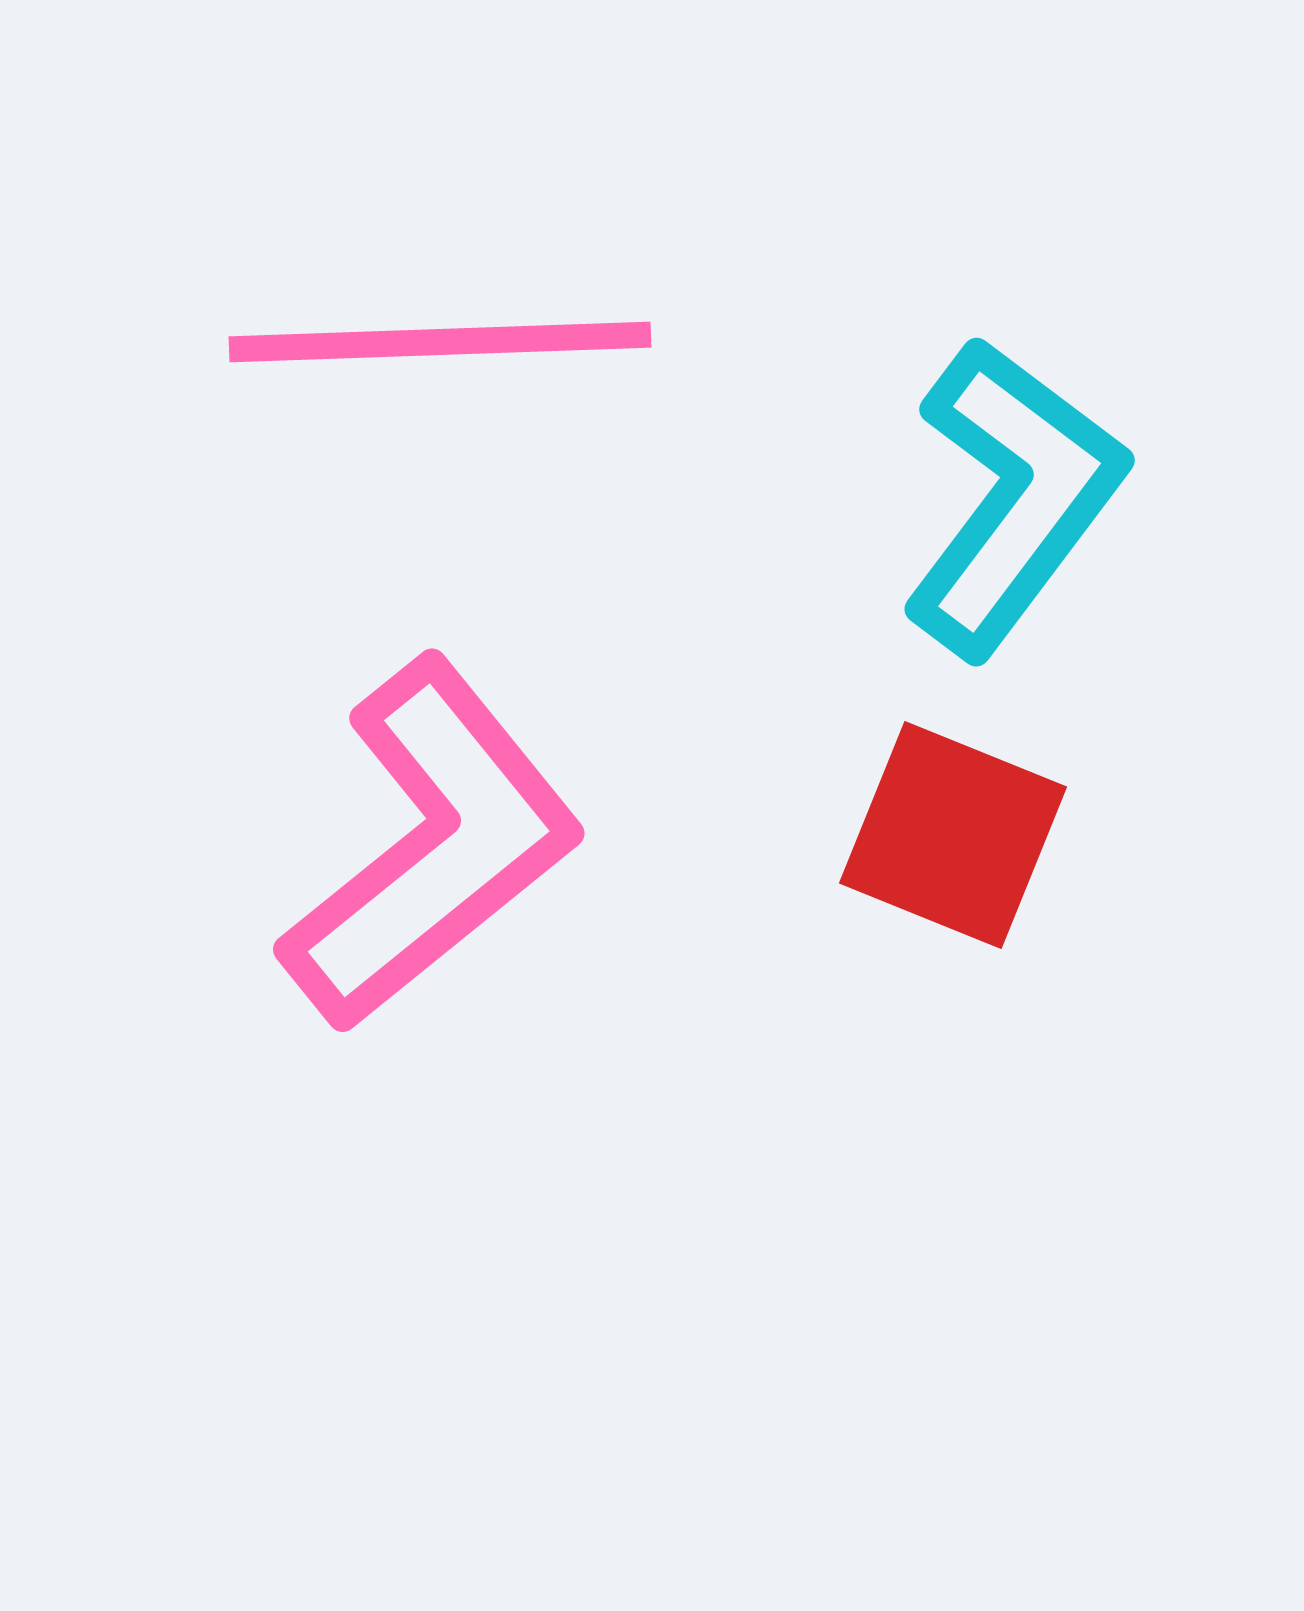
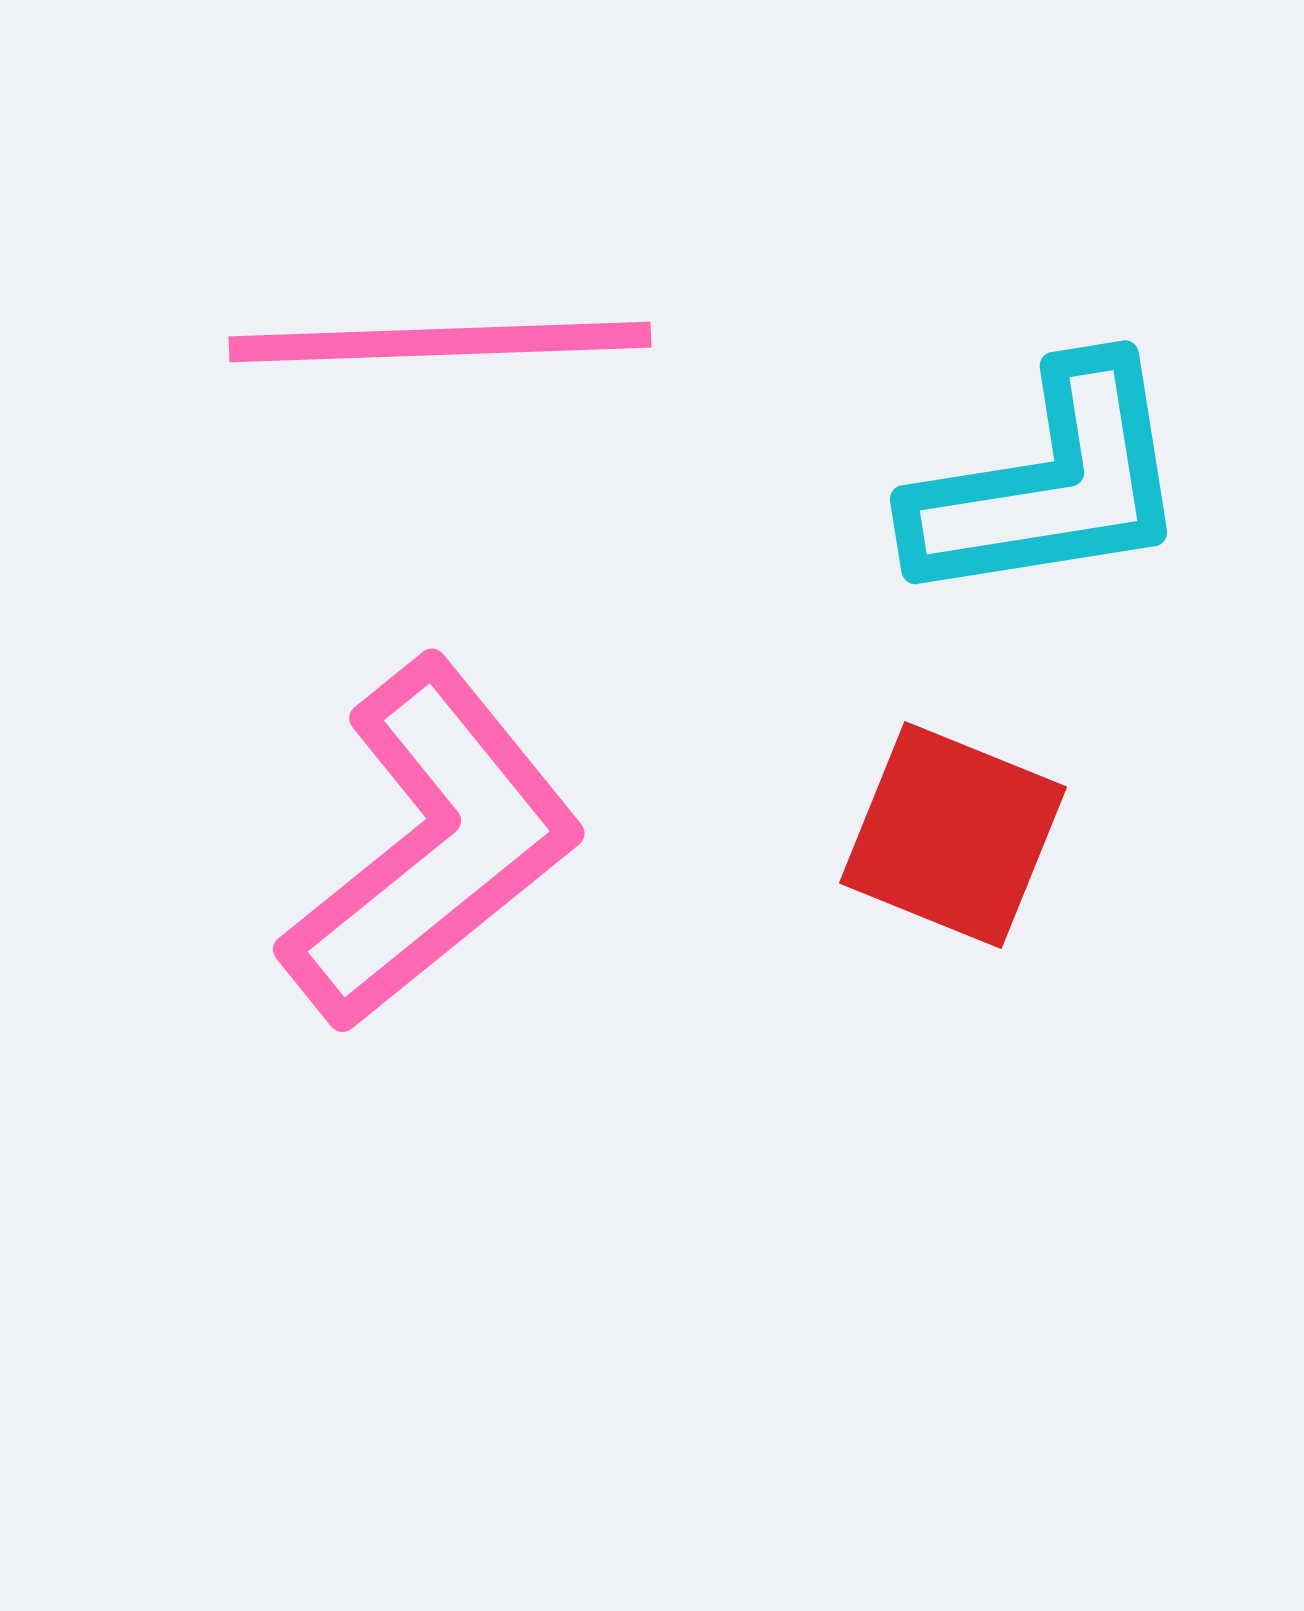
cyan L-shape: moved 37 px right, 13 px up; rotated 44 degrees clockwise
